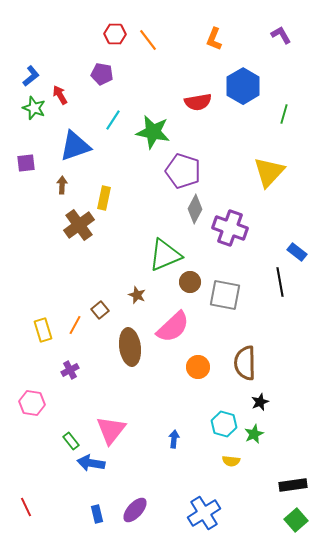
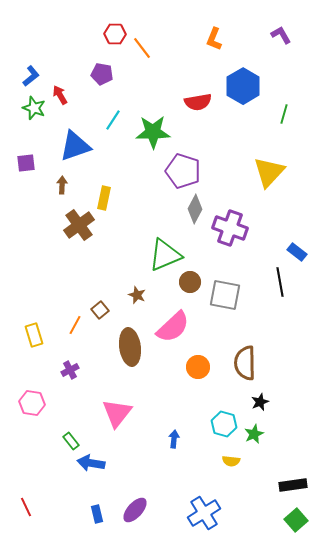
orange line at (148, 40): moved 6 px left, 8 px down
green star at (153, 132): rotated 12 degrees counterclockwise
yellow rectangle at (43, 330): moved 9 px left, 5 px down
pink triangle at (111, 430): moved 6 px right, 17 px up
